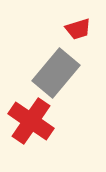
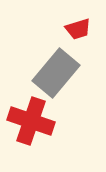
red cross: rotated 15 degrees counterclockwise
